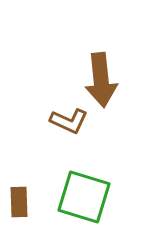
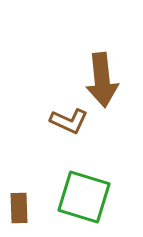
brown arrow: moved 1 px right
brown rectangle: moved 6 px down
